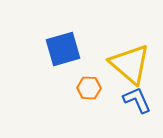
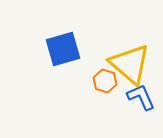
orange hexagon: moved 16 px right, 7 px up; rotated 15 degrees clockwise
blue L-shape: moved 4 px right, 3 px up
